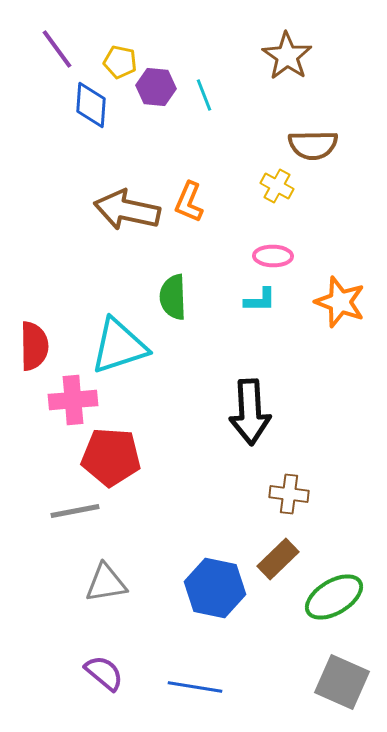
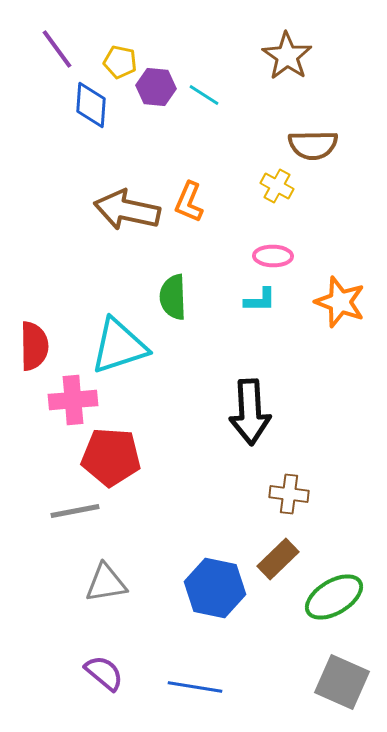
cyan line: rotated 36 degrees counterclockwise
